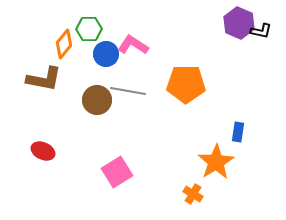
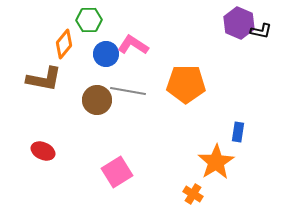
green hexagon: moved 9 px up
